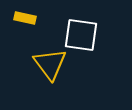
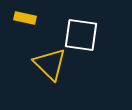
yellow triangle: rotated 9 degrees counterclockwise
